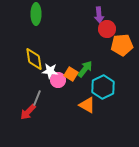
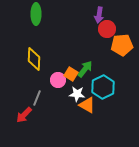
purple arrow: rotated 14 degrees clockwise
yellow diamond: rotated 10 degrees clockwise
white star: moved 27 px right, 23 px down
red arrow: moved 4 px left, 3 px down
